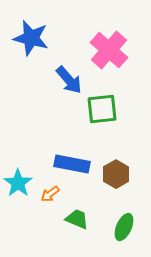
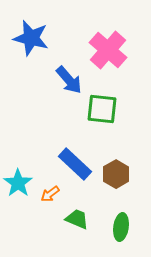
pink cross: moved 1 px left
green square: rotated 12 degrees clockwise
blue rectangle: moved 3 px right; rotated 32 degrees clockwise
green ellipse: moved 3 px left; rotated 16 degrees counterclockwise
